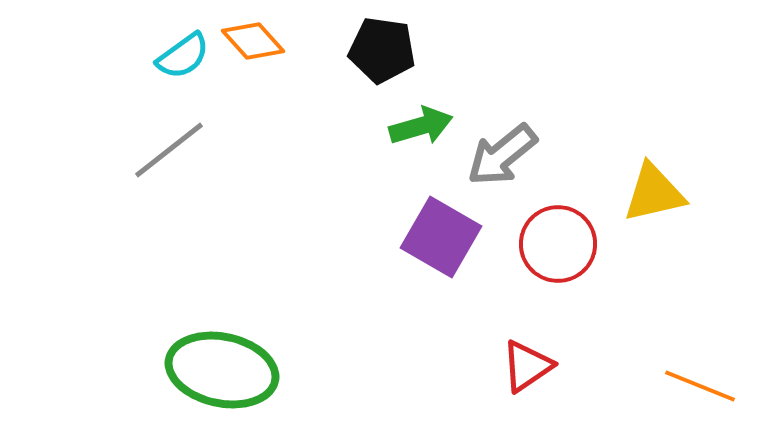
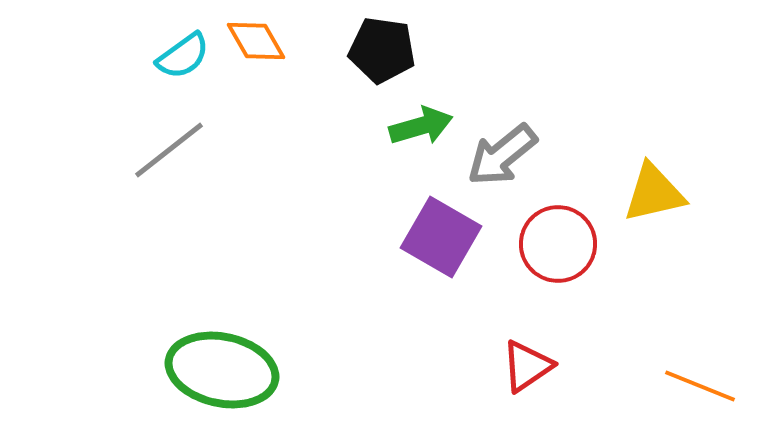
orange diamond: moved 3 px right; rotated 12 degrees clockwise
